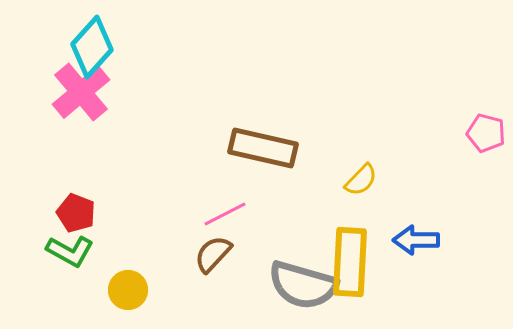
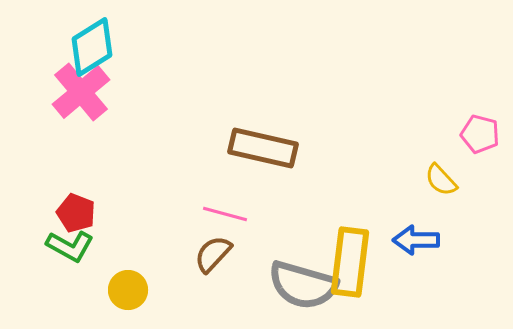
cyan diamond: rotated 16 degrees clockwise
pink pentagon: moved 6 px left, 1 px down
yellow semicircle: moved 80 px right; rotated 93 degrees clockwise
pink line: rotated 42 degrees clockwise
green L-shape: moved 5 px up
yellow rectangle: rotated 4 degrees clockwise
